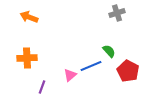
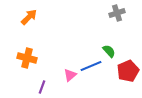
orange arrow: rotated 114 degrees clockwise
orange cross: rotated 18 degrees clockwise
red pentagon: rotated 20 degrees clockwise
